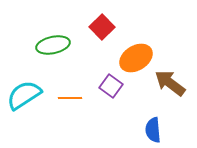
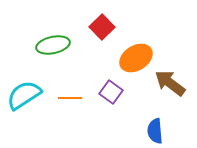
purple square: moved 6 px down
blue semicircle: moved 2 px right, 1 px down
